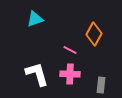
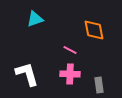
orange diamond: moved 4 px up; rotated 40 degrees counterclockwise
white L-shape: moved 10 px left
gray rectangle: moved 2 px left; rotated 14 degrees counterclockwise
